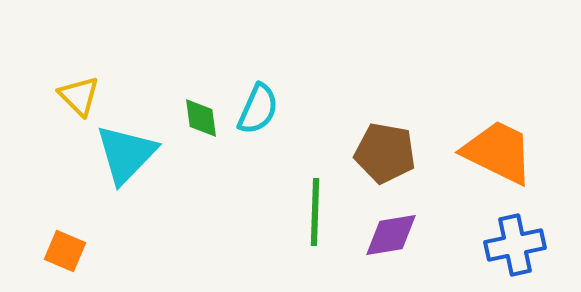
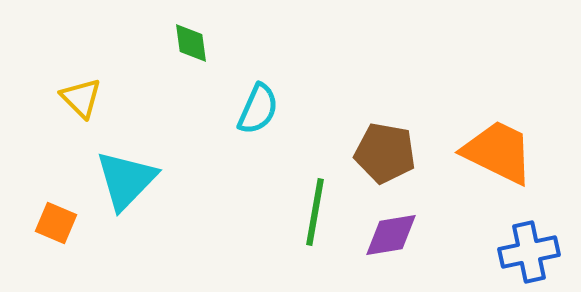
yellow triangle: moved 2 px right, 2 px down
green diamond: moved 10 px left, 75 px up
cyan triangle: moved 26 px down
green line: rotated 8 degrees clockwise
blue cross: moved 14 px right, 7 px down
orange square: moved 9 px left, 28 px up
